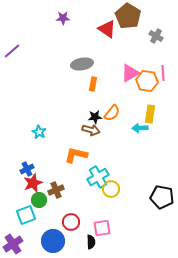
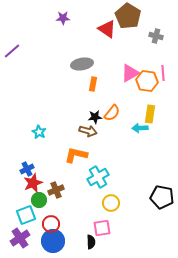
gray cross: rotated 16 degrees counterclockwise
brown arrow: moved 3 px left, 1 px down
yellow circle: moved 14 px down
red circle: moved 20 px left, 2 px down
purple cross: moved 7 px right, 6 px up
